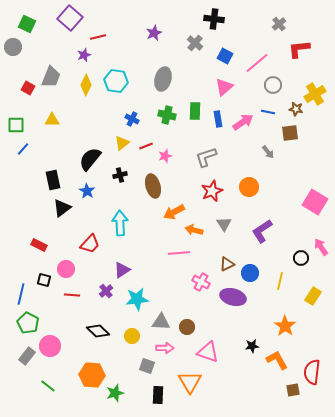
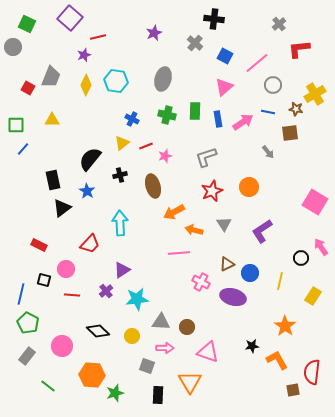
pink circle at (50, 346): moved 12 px right
